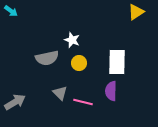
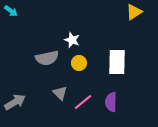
yellow triangle: moved 2 px left
purple semicircle: moved 11 px down
pink line: rotated 54 degrees counterclockwise
